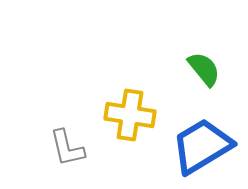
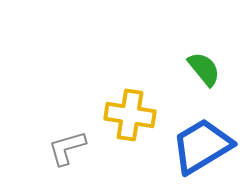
gray L-shape: rotated 87 degrees clockwise
